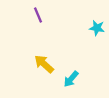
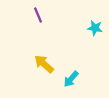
cyan star: moved 2 px left
